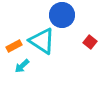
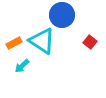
orange rectangle: moved 3 px up
